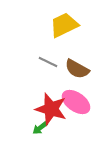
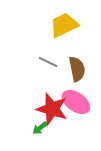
brown semicircle: rotated 130 degrees counterclockwise
red star: moved 1 px right
